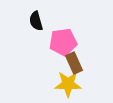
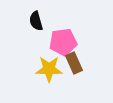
yellow star: moved 19 px left, 15 px up
